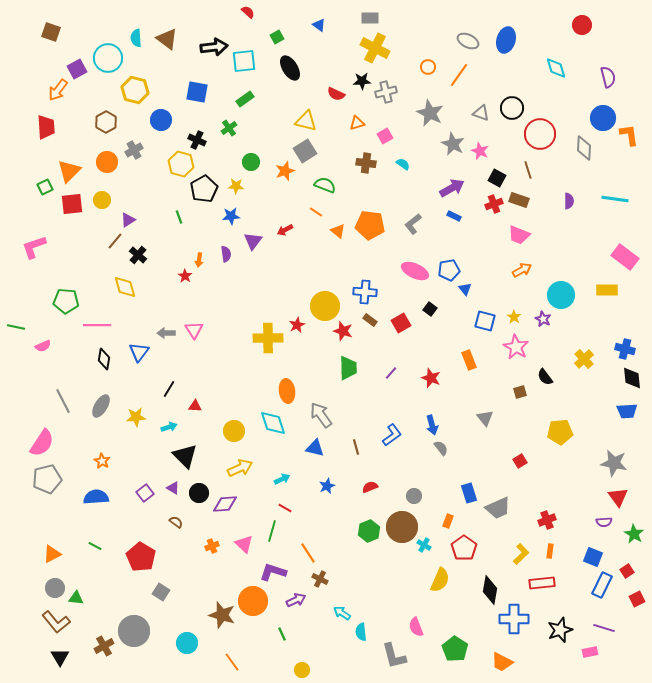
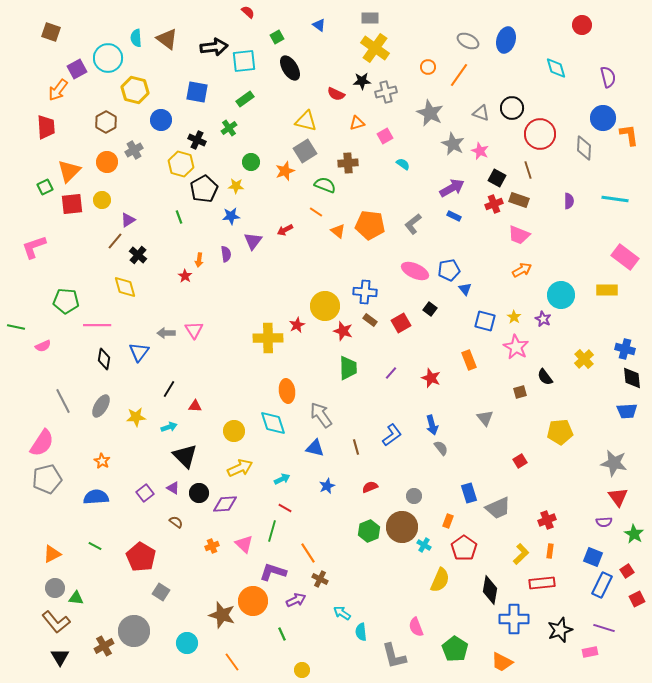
yellow cross at (375, 48): rotated 8 degrees clockwise
brown cross at (366, 163): moved 18 px left; rotated 12 degrees counterclockwise
